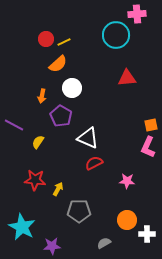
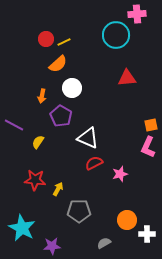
pink star: moved 7 px left, 7 px up; rotated 21 degrees counterclockwise
cyan star: moved 1 px down
